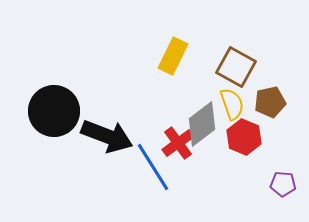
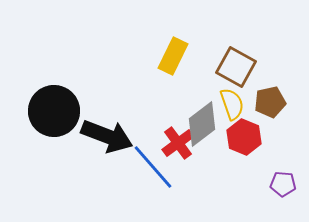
blue line: rotated 9 degrees counterclockwise
